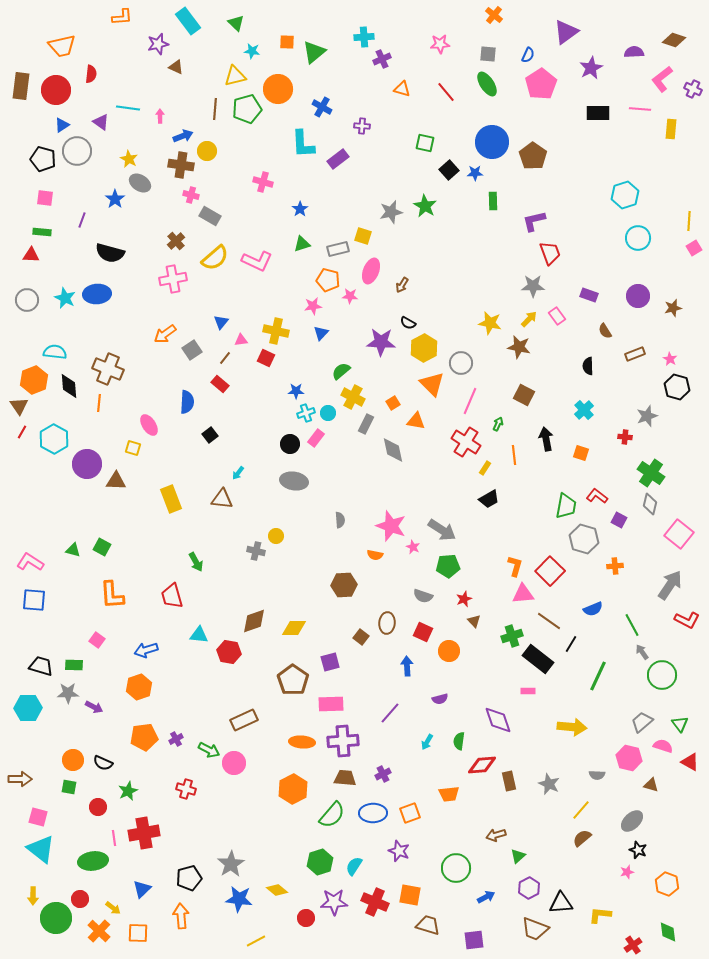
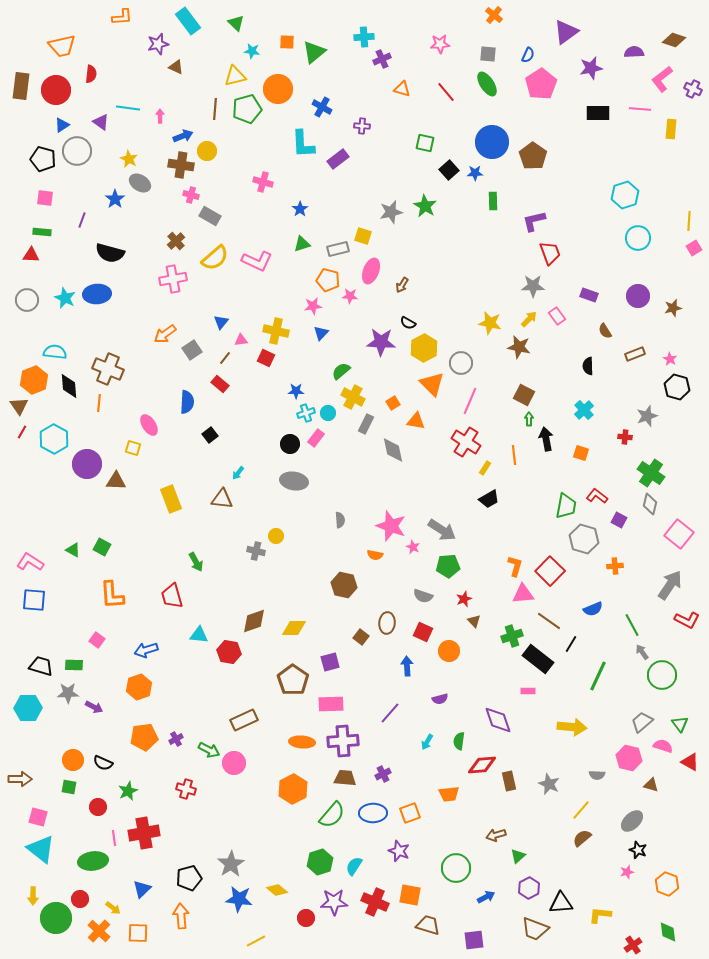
purple star at (591, 68): rotated 15 degrees clockwise
green arrow at (498, 424): moved 31 px right, 5 px up; rotated 24 degrees counterclockwise
green triangle at (73, 550): rotated 14 degrees clockwise
brown hexagon at (344, 585): rotated 15 degrees clockwise
